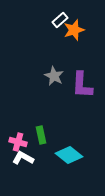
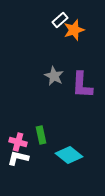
white L-shape: moved 5 px left; rotated 15 degrees counterclockwise
